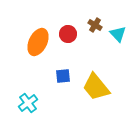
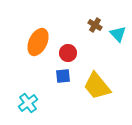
red circle: moved 19 px down
yellow trapezoid: moved 1 px right, 1 px up
